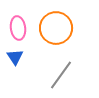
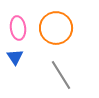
gray line: rotated 68 degrees counterclockwise
